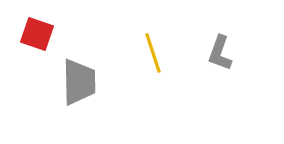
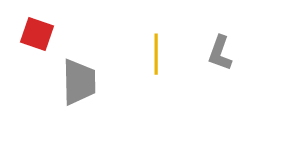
yellow line: moved 3 px right, 1 px down; rotated 18 degrees clockwise
